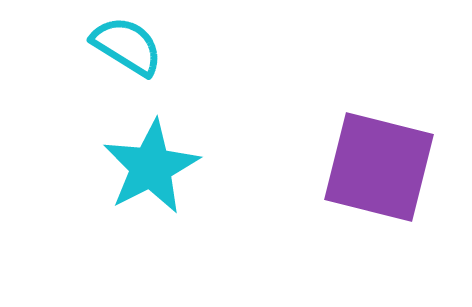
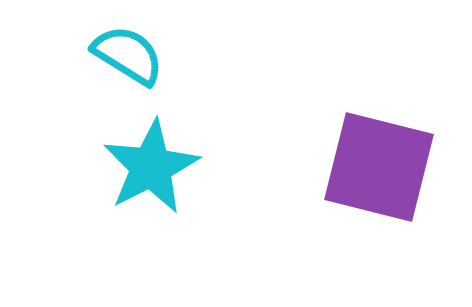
cyan semicircle: moved 1 px right, 9 px down
